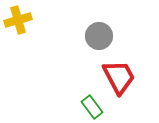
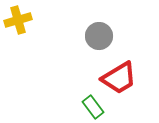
red trapezoid: moved 1 px down; rotated 87 degrees clockwise
green rectangle: moved 1 px right
